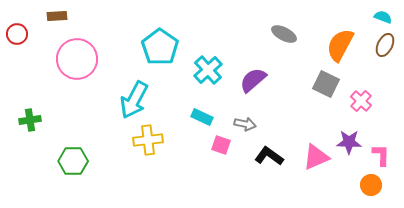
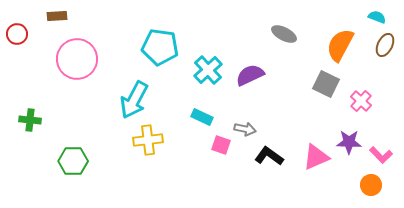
cyan semicircle: moved 6 px left
cyan pentagon: rotated 27 degrees counterclockwise
purple semicircle: moved 3 px left, 5 px up; rotated 16 degrees clockwise
green cross: rotated 15 degrees clockwise
gray arrow: moved 5 px down
pink L-shape: rotated 135 degrees clockwise
